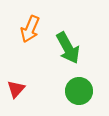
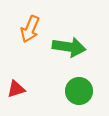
green arrow: moved 1 px right, 1 px up; rotated 52 degrees counterclockwise
red triangle: rotated 30 degrees clockwise
